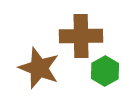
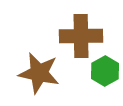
brown star: moved 5 px down; rotated 9 degrees counterclockwise
